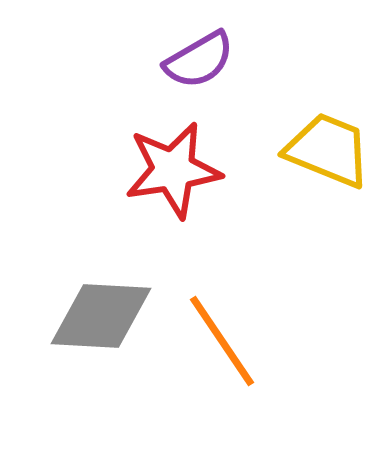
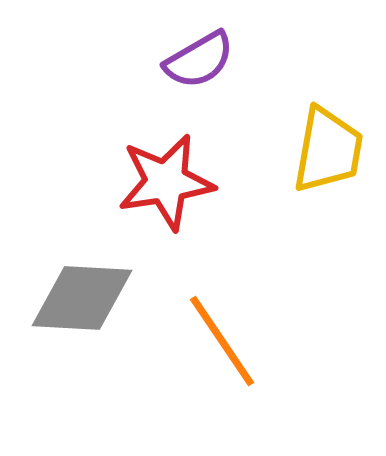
yellow trapezoid: rotated 78 degrees clockwise
red star: moved 7 px left, 12 px down
gray diamond: moved 19 px left, 18 px up
